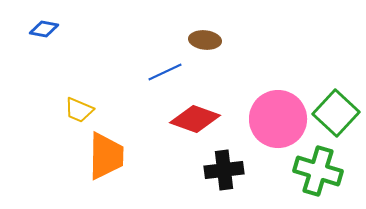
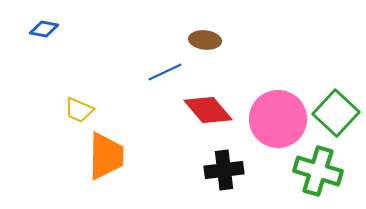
red diamond: moved 13 px right, 9 px up; rotated 30 degrees clockwise
